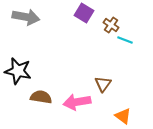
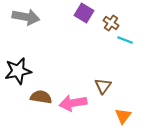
brown cross: moved 2 px up
black star: rotated 24 degrees counterclockwise
brown triangle: moved 2 px down
pink arrow: moved 4 px left, 1 px down
orange triangle: rotated 30 degrees clockwise
